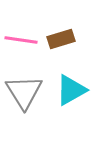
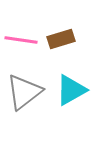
gray triangle: rotated 24 degrees clockwise
